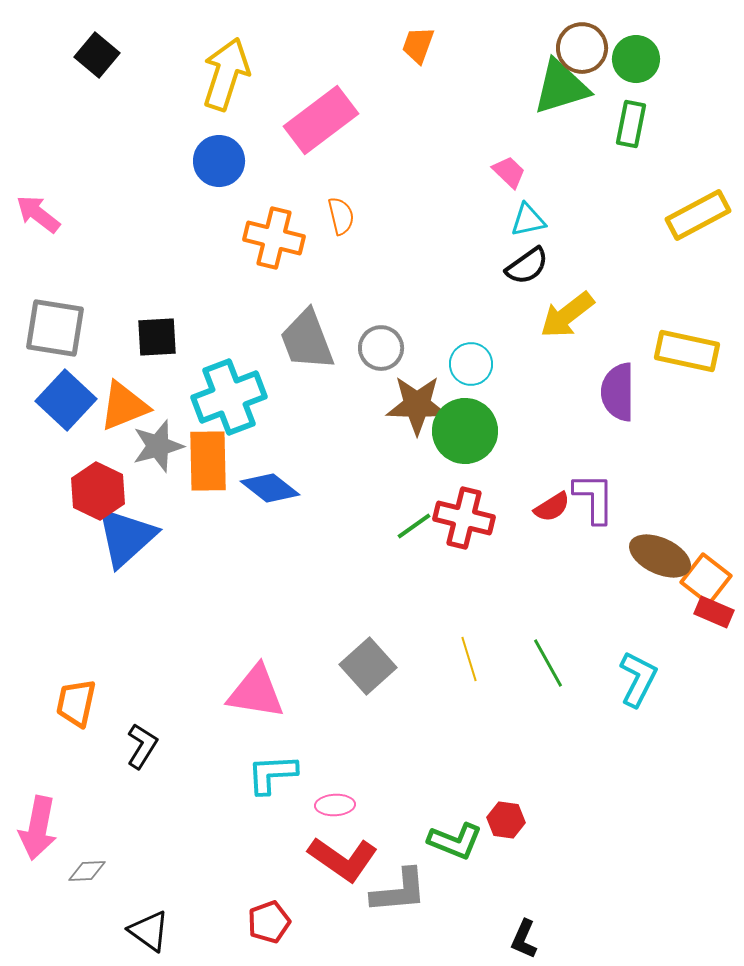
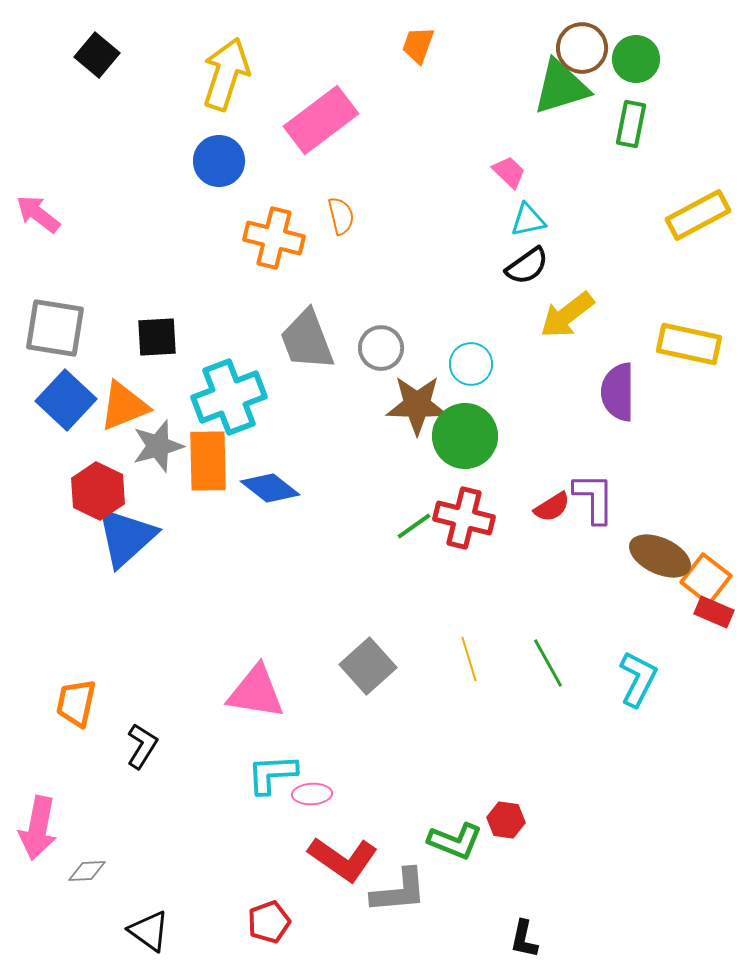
yellow rectangle at (687, 351): moved 2 px right, 7 px up
green circle at (465, 431): moved 5 px down
pink ellipse at (335, 805): moved 23 px left, 11 px up
black L-shape at (524, 939): rotated 12 degrees counterclockwise
